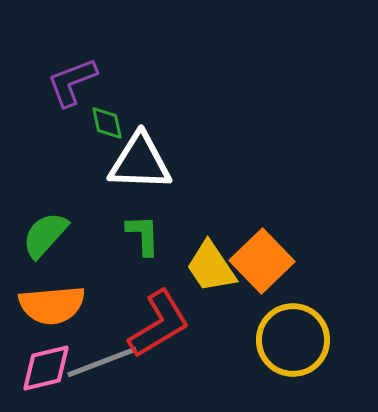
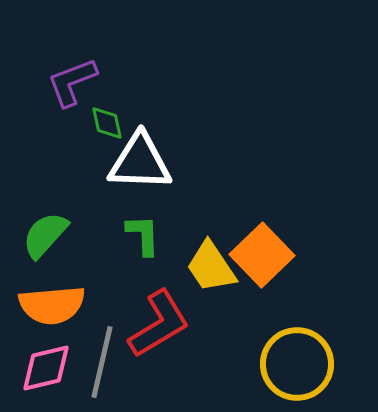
orange square: moved 6 px up
yellow circle: moved 4 px right, 24 px down
gray line: rotated 56 degrees counterclockwise
